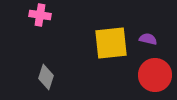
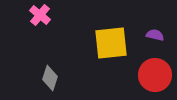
pink cross: rotated 30 degrees clockwise
purple semicircle: moved 7 px right, 4 px up
gray diamond: moved 4 px right, 1 px down
